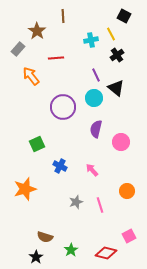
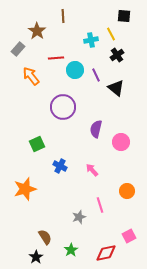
black square: rotated 24 degrees counterclockwise
cyan circle: moved 19 px left, 28 px up
gray star: moved 3 px right, 15 px down
brown semicircle: rotated 140 degrees counterclockwise
red diamond: rotated 25 degrees counterclockwise
